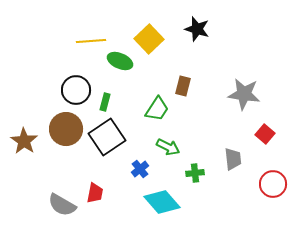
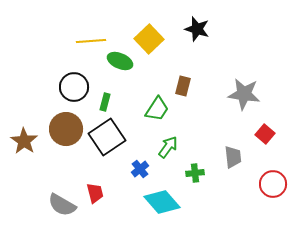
black circle: moved 2 px left, 3 px up
green arrow: rotated 80 degrees counterclockwise
gray trapezoid: moved 2 px up
red trapezoid: rotated 25 degrees counterclockwise
